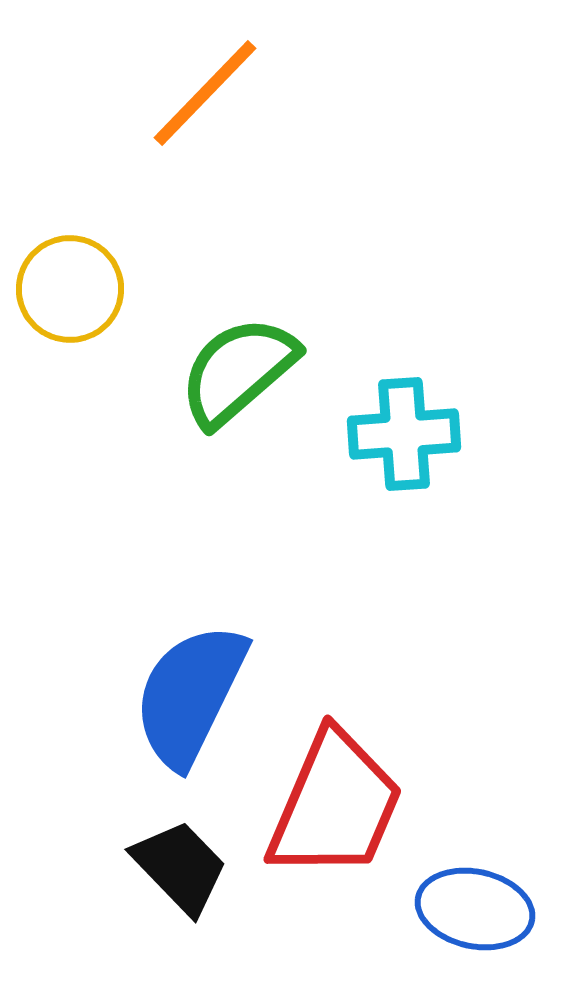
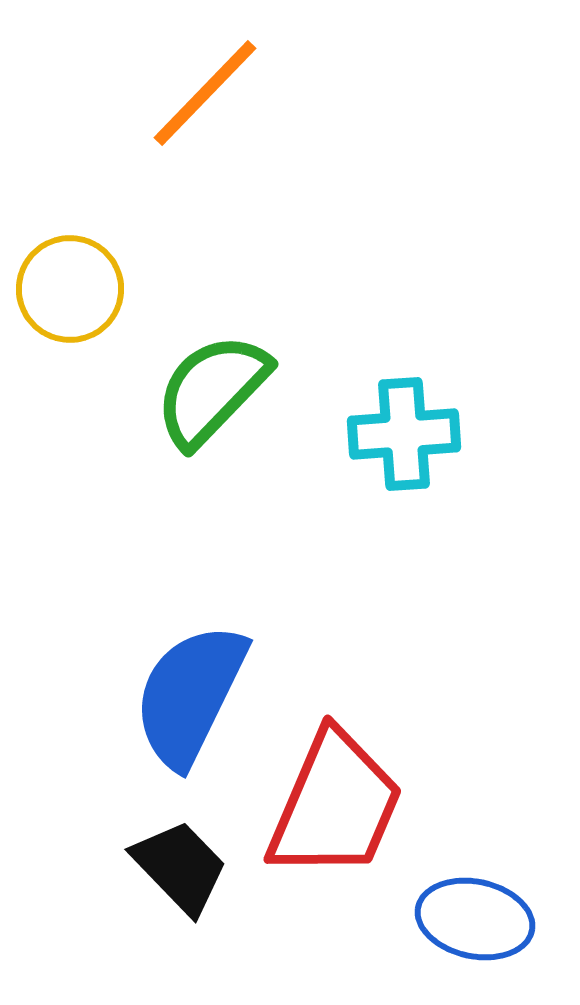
green semicircle: moved 26 px left, 19 px down; rotated 5 degrees counterclockwise
blue ellipse: moved 10 px down
